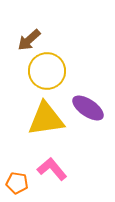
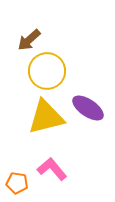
yellow triangle: moved 2 px up; rotated 6 degrees counterclockwise
